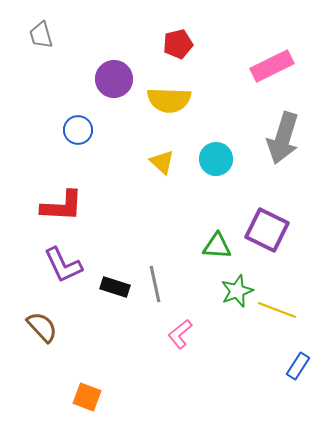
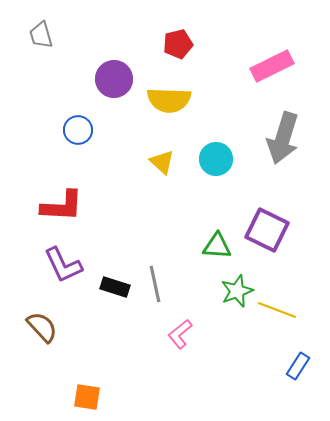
orange square: rotated 12 degrees counterclockwise
